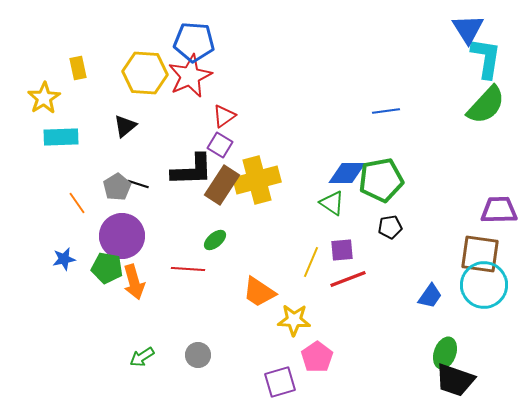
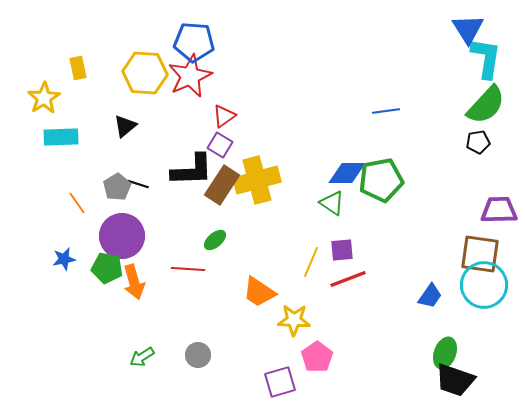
black pentagon at (390, 227): moved 88 px right, 85 px up
